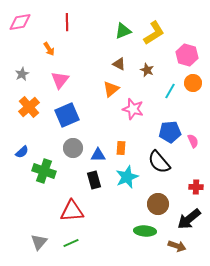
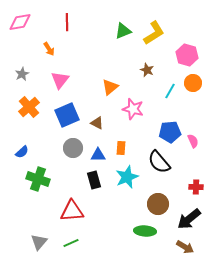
brown triangle: moved 22 px left, 59 px down
orange triangle: moved 1 px left, 2 px up
green cross: moved 6 px left, 8 px down
brown arrow: moved 8 px right, 1 px down; rotated 12 degrees clockwise
